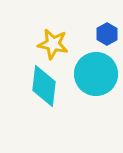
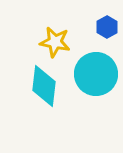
blue hexagon: moved 7 px up
yellow star: moved 2 px right, 2 px up
